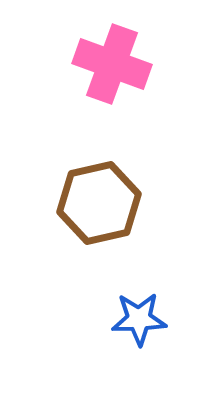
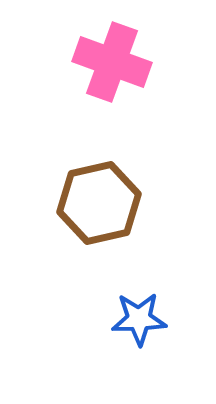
pink cross: moved 2 px up
